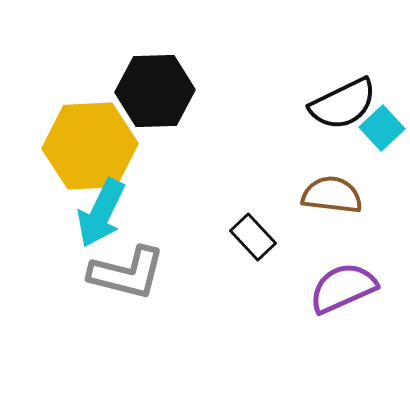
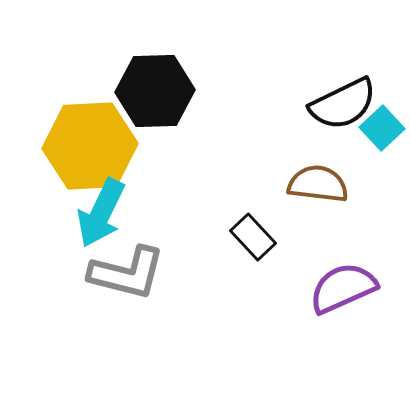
brown semicircle: moved 14 px left, 11 px up
